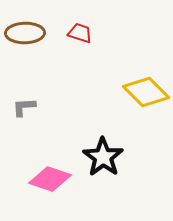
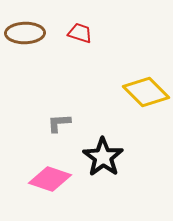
gray L-shape: moved 35 px right, 16 px down
